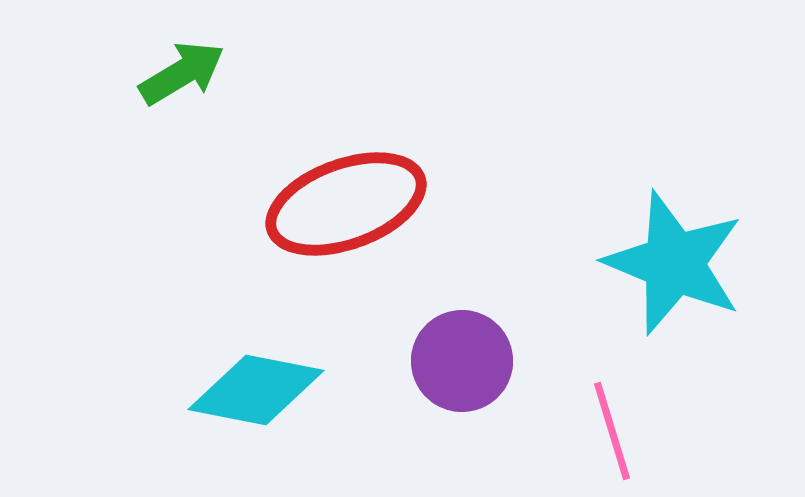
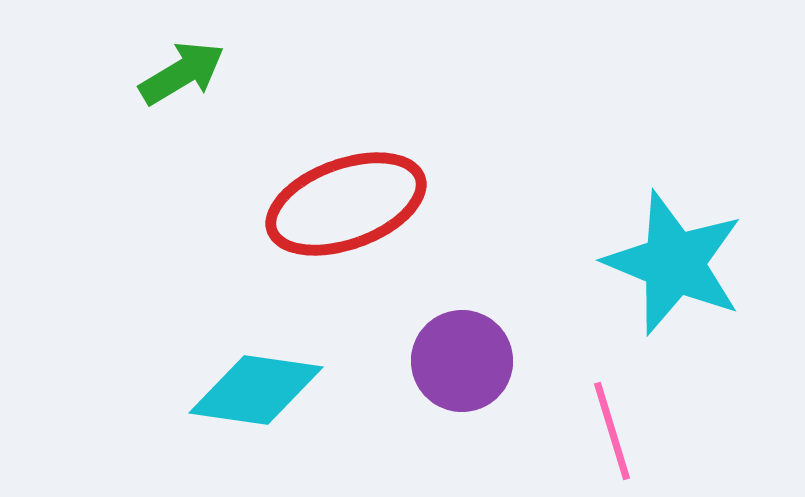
cyan diamond: rotated 3 degrees counterclockwise
